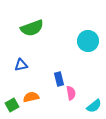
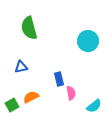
green semicircle: moved 3 px left; rotated 95 degrees clockwise
blue triangle: moved 2 px down
orange semicircle: rotated 14 degrees counterclockwise
